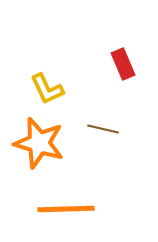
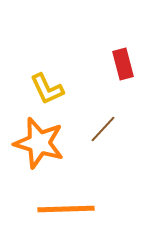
red rectangle: rotated 8 degrees clockwise
brown line: rotated 60 degrees counterclockwise
